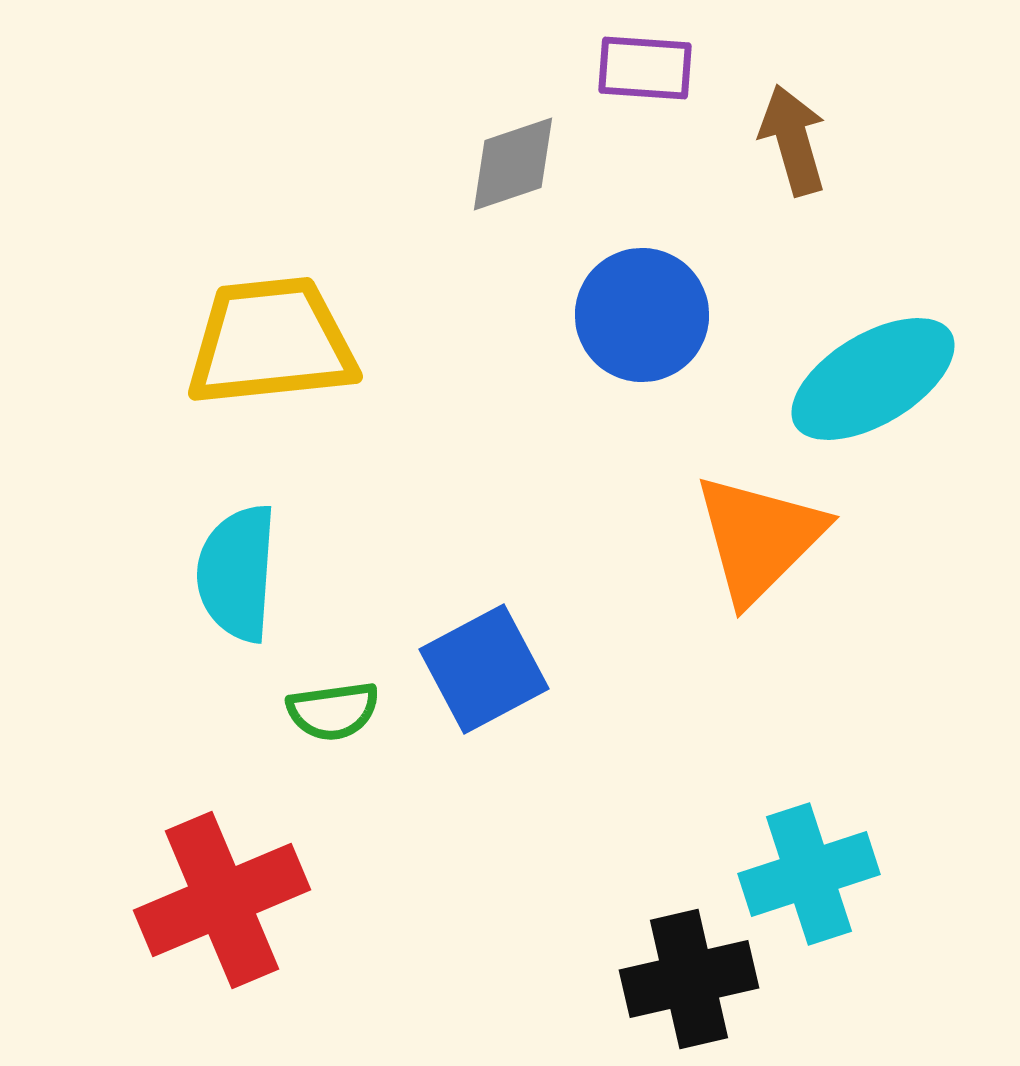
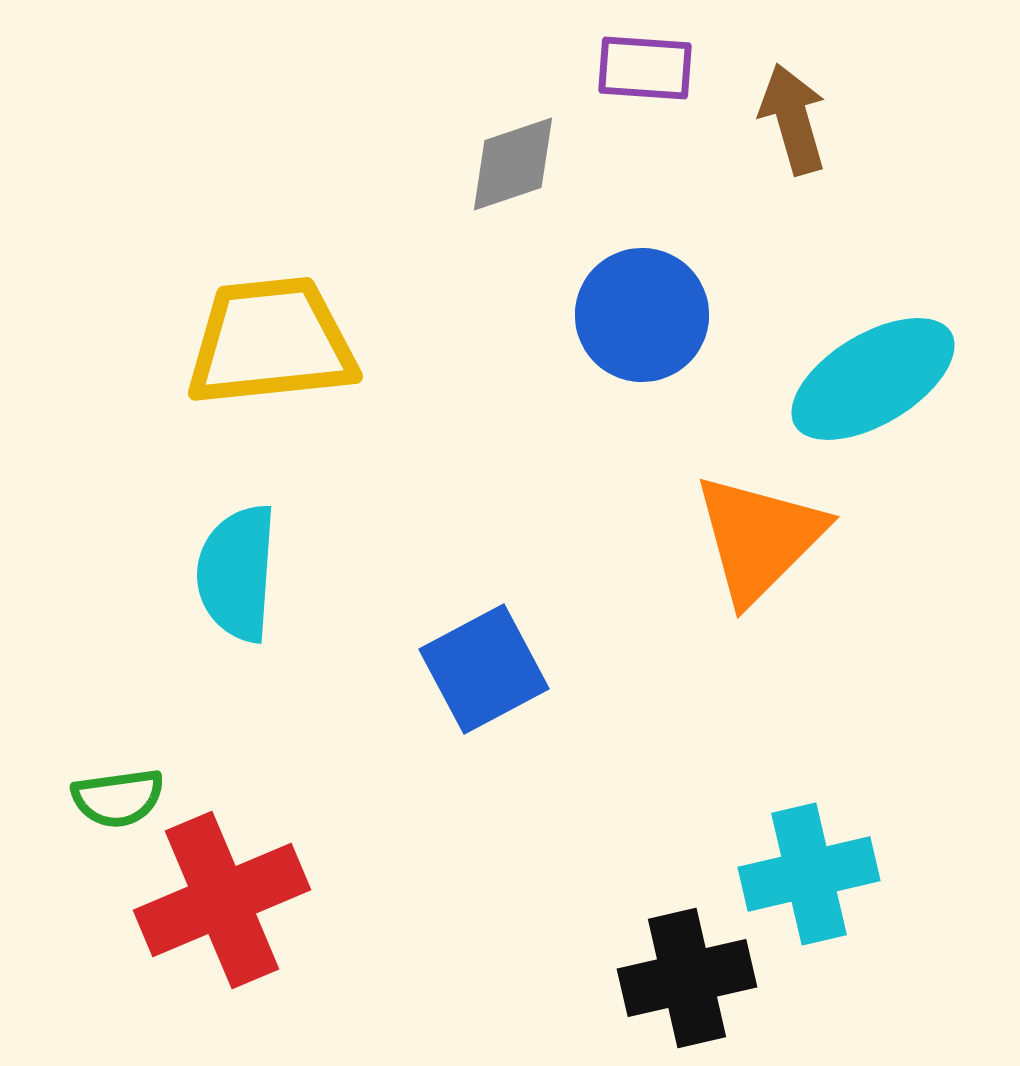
brown arrow: moved 21 px up
green semicircle: moved 215 px left, 87 px down
cyan cross: rotated 5 degrees clockwise
black cross: moved 2 px left, 1 px up
